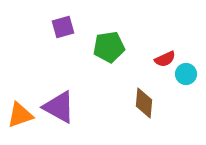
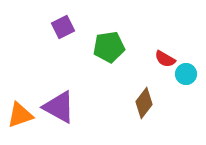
purple square: rotated 10 degrees counterclockwise
red semicircle: rotated 55 degrees clockwise
brown diamond: rotated 32 degrees clockwise
